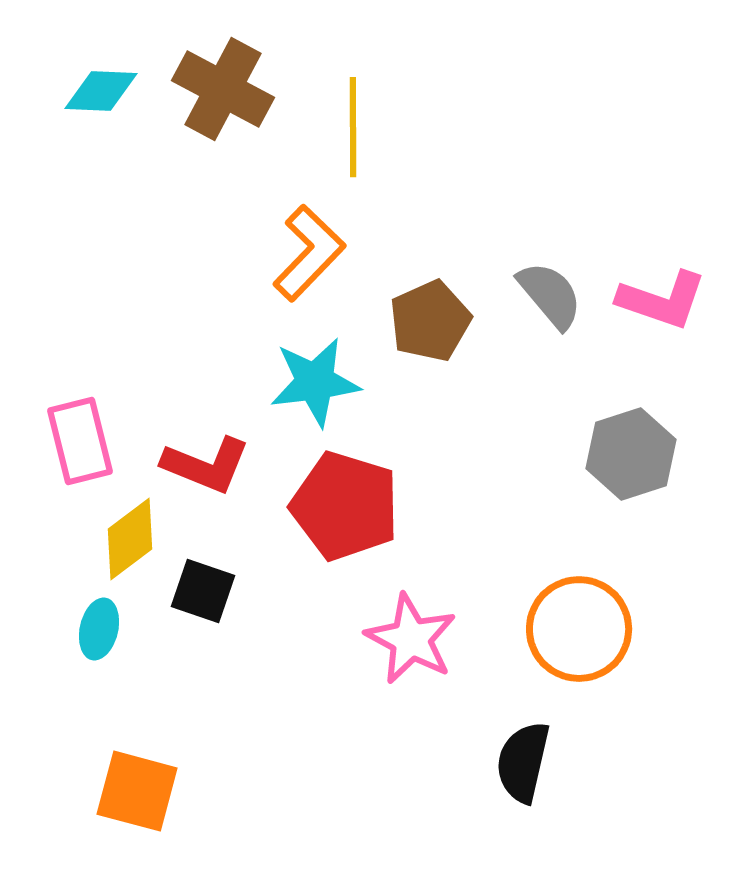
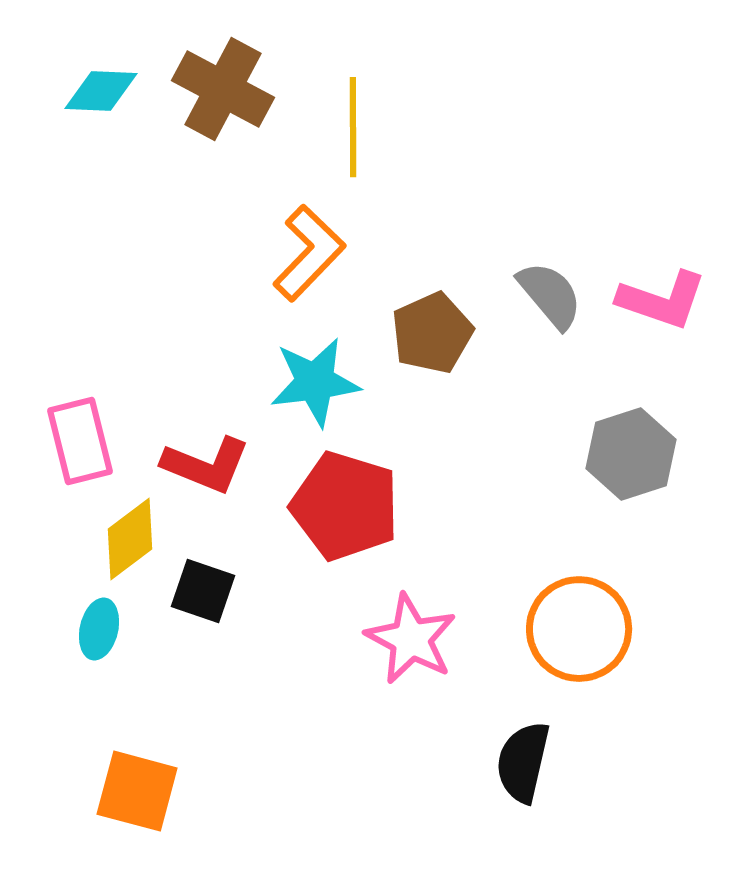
brown pentagon: moved 2 px right, 12 px down
